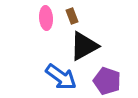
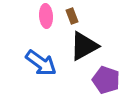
pink ellipse: moved 2 px up
blue arrow: moved 20 px left, 14 px up
purple pentagon: moved 1 px left, 1 px up
